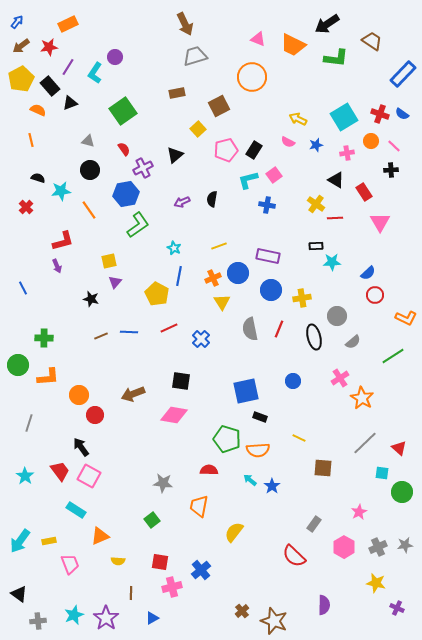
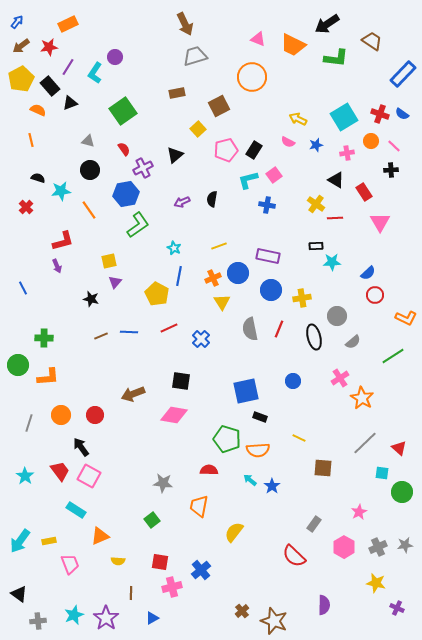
orange circle at (79, 395): moved 18 px left, 20 px down
